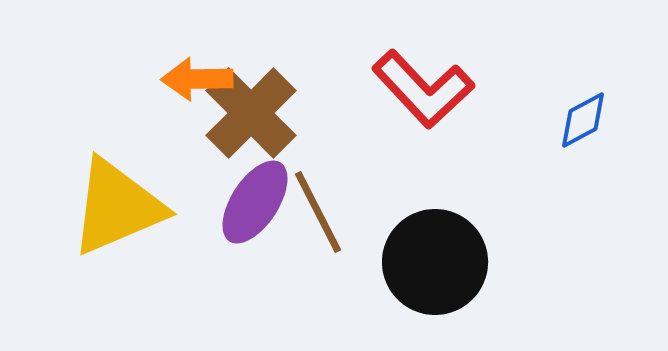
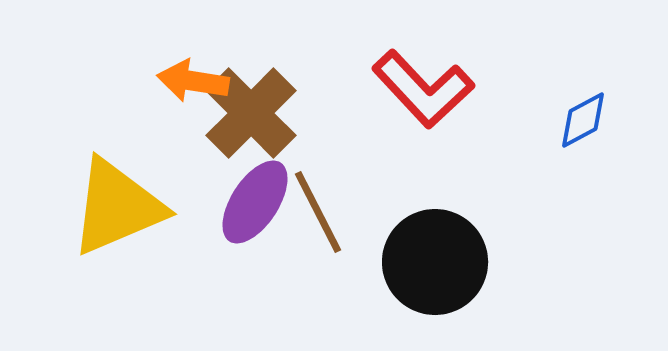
orange arrow: moved 4 px left, 2 px down; rotated 10 degrees clockwise
